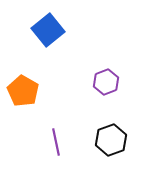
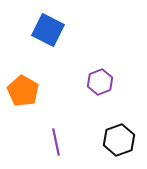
blue square: rotated 24 degrees counterclockwise
purple hexagon: moved 6 px left
black hexagon: moved 8 px right
